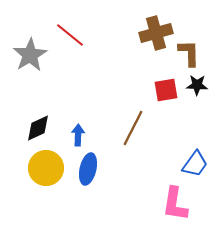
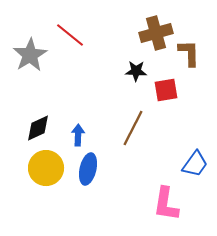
black star: moved 61 px left, 14 px up
pink L-shape: moved 9 px left
